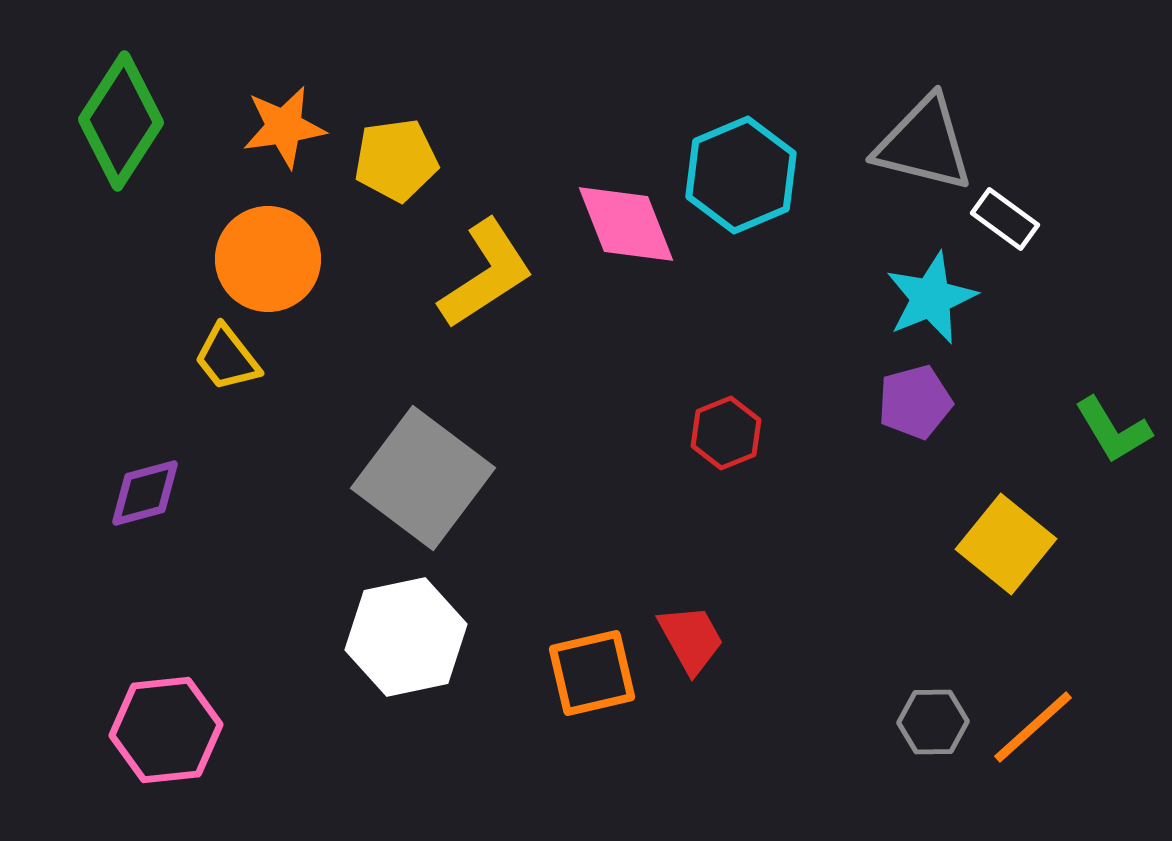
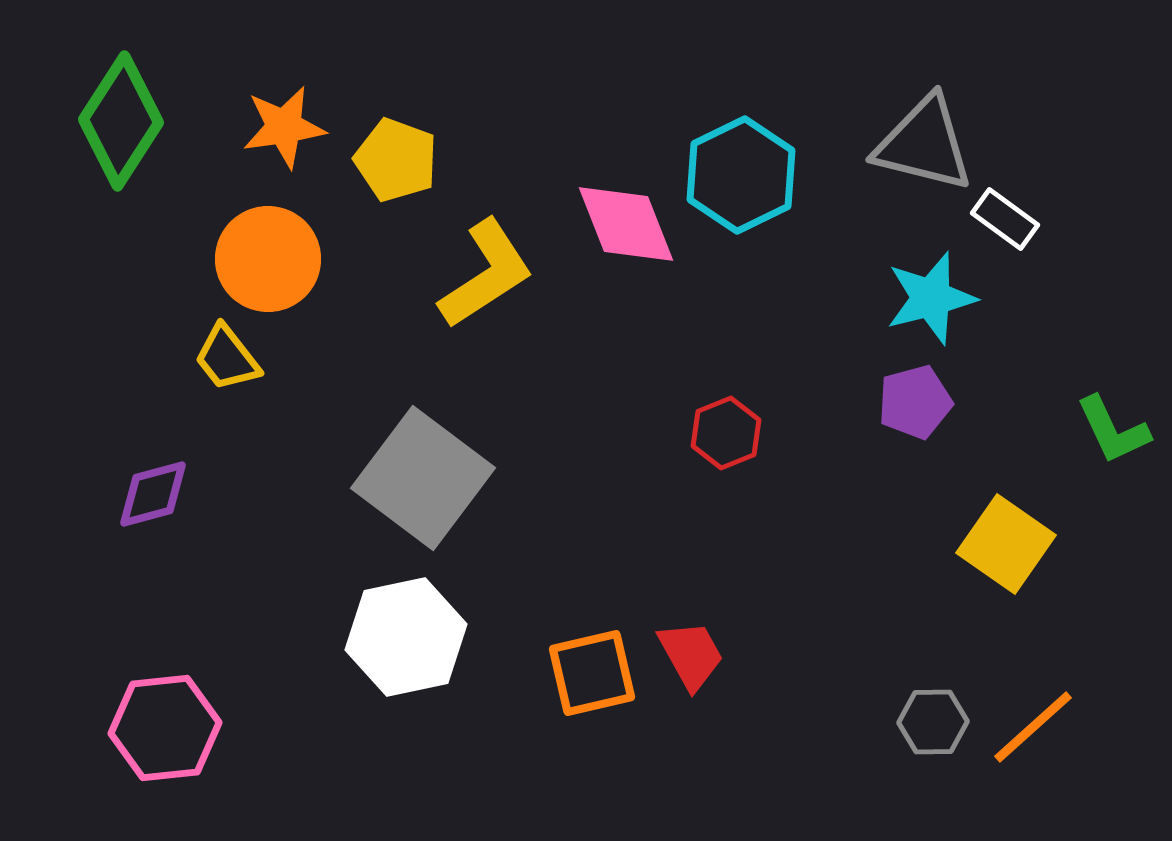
yellow pentagon: rotated 28 degrees clockwise
cyan hexagon: rotated 3 degrees counterclockwise
cyan star: rotated 8 degrees clockwise
green L-shape: rotated 6 degrees clockwise
purple diamond: moved 8 px right, 1 px down
yellow square: rotated 4 degrees counterclockwise
red trapezoid: moved 16 px down
pink hexagon: moved 1 px left, 2 px up
